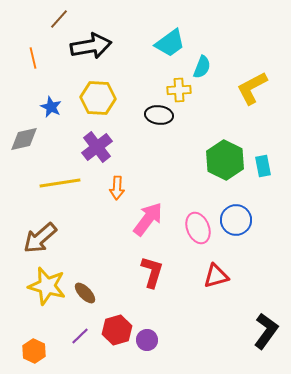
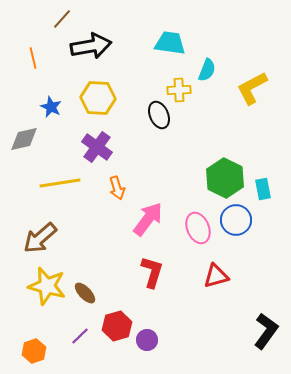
brown line: moved 3 px right
cyan trapezoid: rotated 136 degrees counterclockwise
cyan semicircle: moved 5 px right, 3 px down
black ellipse: rotated 60 degrees clockwise
purple cross: rotated 16 degrees counterclockwise
green hexagon: moved 18 px down
cyan rectangle: moved 23 px down
orange arrow: rotated 20 degrees counterclockwise
red hexagon: moved 4 px up
orange hexagon: rotated 15 degrees clockwise
